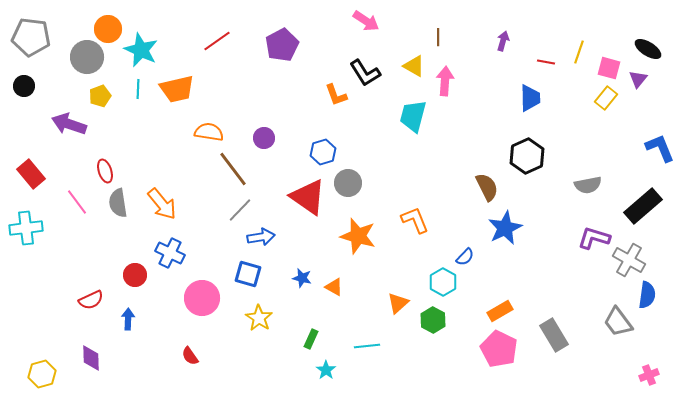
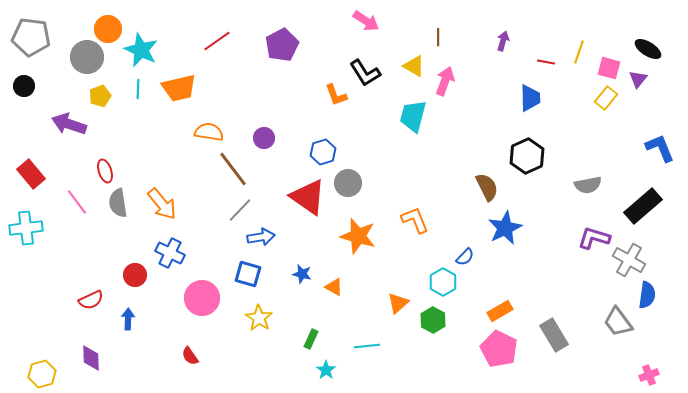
pink arrow at (445, 81): rotated 16 degrees clockwise
orange trapezoid at (177, 89): moved 2 px right, 1 px up
blue star at (302, 278): moved 4 px up
